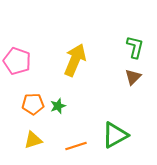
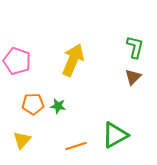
yellow arrow: moved 2 px left
green star: rotated 28 degrees clockwise
yellow triangle: moved 11 px left; rotated 30 degrees counterclockwise
